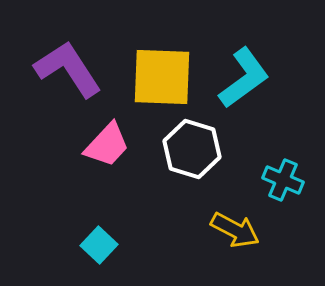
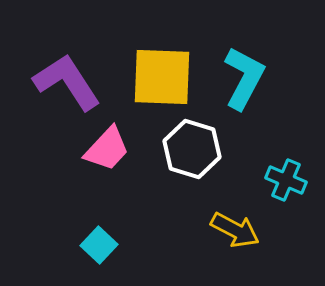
purple L-shape: moved 1 px left, 13 px down
cyan L-shape: rotated 26 degrees counterclockwise
pink trapezoid: moved 4 px down
cyan cross: moved 3 px right
